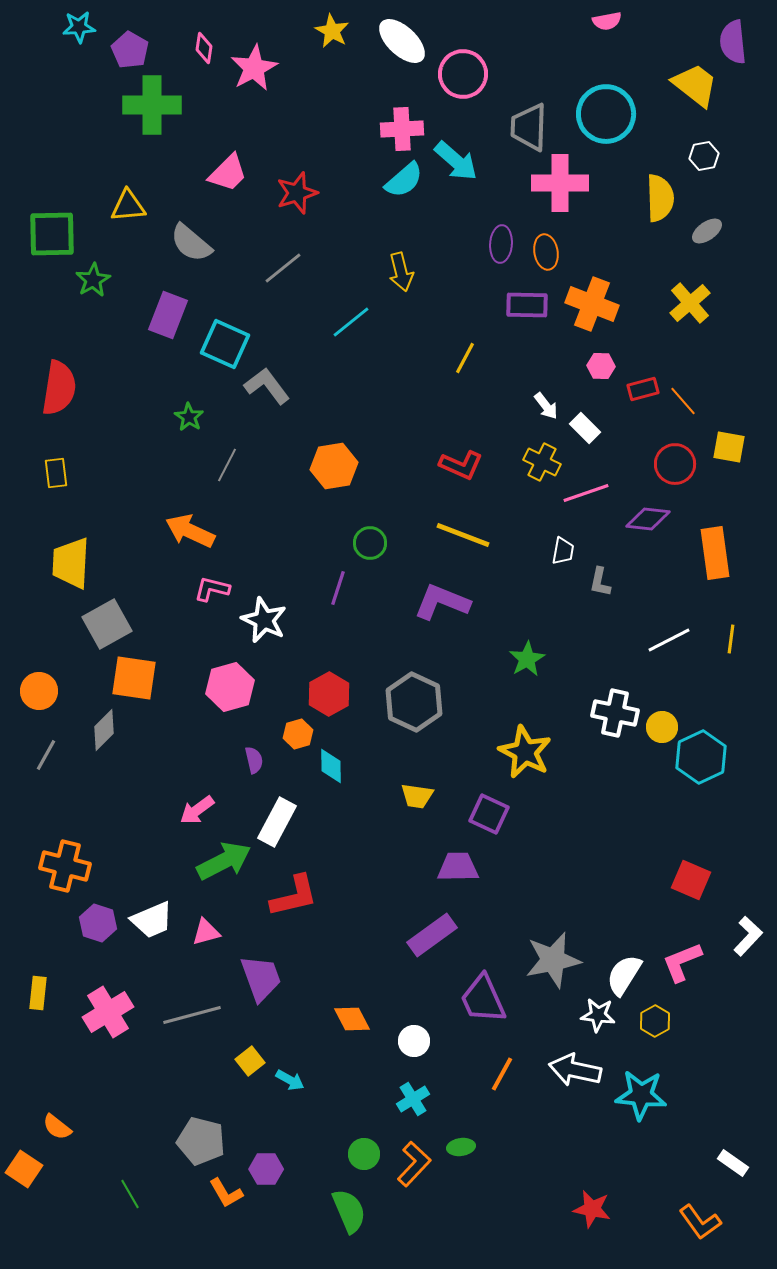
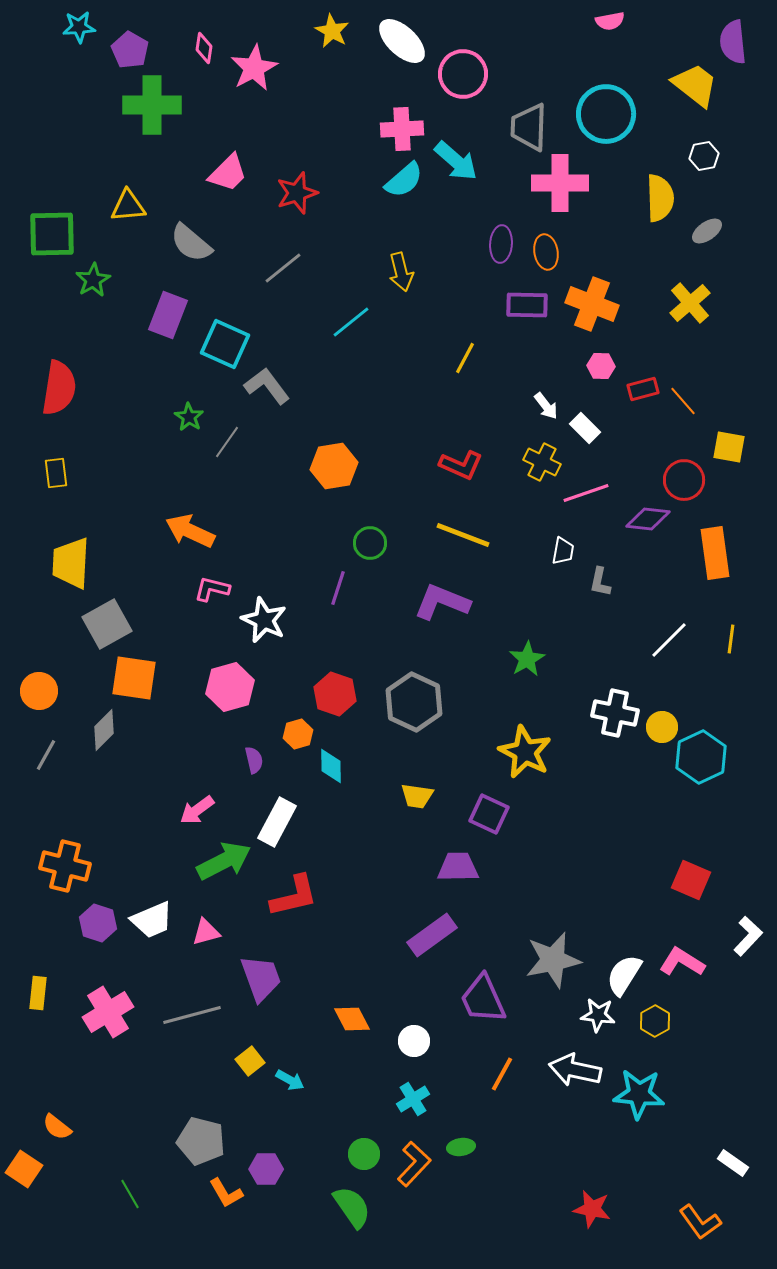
pink semicircle at (607, 21): moved 3 px right
red circle at (675, 464): moved 9 px right, 16 px down
gray line at (227, 465): moved 23 px up; rotated 8 degrees clockwise
white line at (669, 640): rotated 18 degrees counterclockwise
red hexagon at (329, 694): moved 6 px right; rotated 12 degrees counterclockwise
pink L-shape at (682, 962): rotated 54 degrees clockwise
cyan star at (641, 1095): moved 2 px left, 1 px up
green semicircle at (349, 1211): moved 3 px right, 4 px up; rotated 12 degrees counterclockwise
